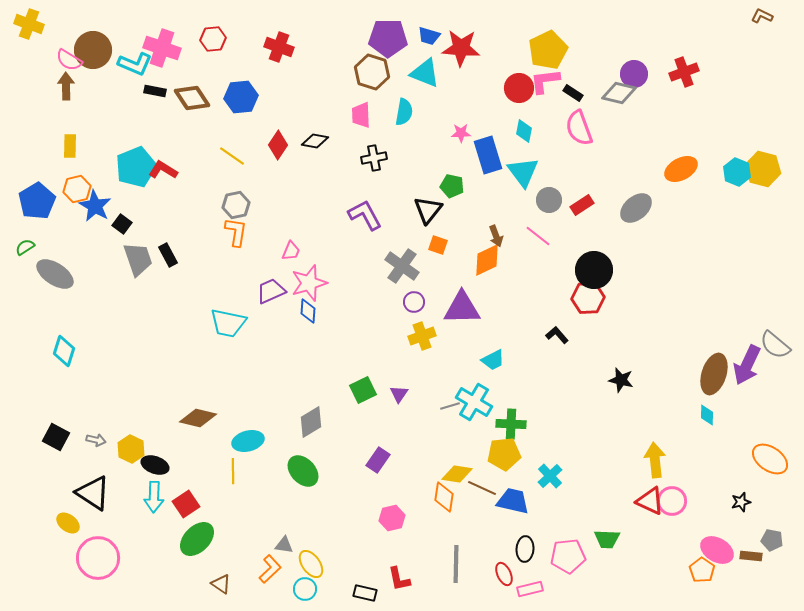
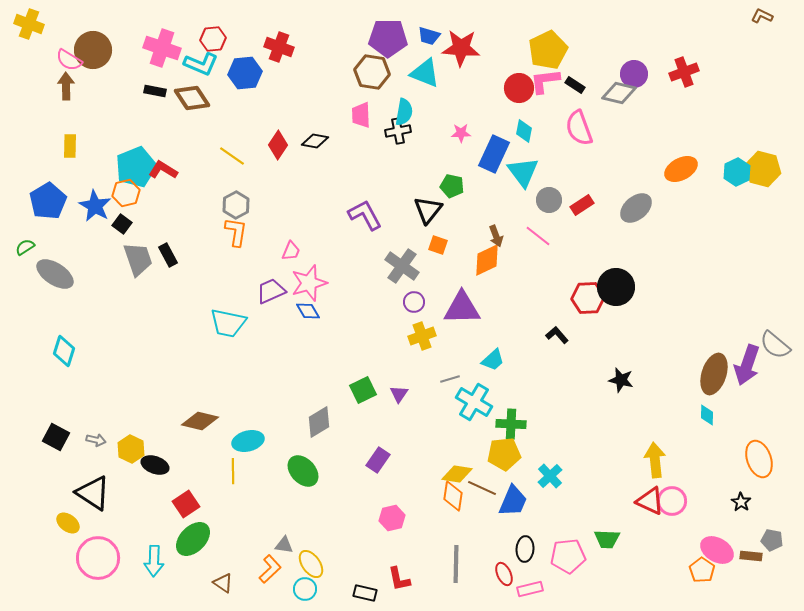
cyan L-shape at (135, 64): moved 66 px right
brown hexagon at (372, 72): rotated 8 degrees counterclockwise
black rectangle at (573, 93): moved 2 px right, 8 px up
blue hexagon at (241, 97): moved 4 px right, 24 px up
blue rectangle at (488, 155): moved 6 px right, 1 px up; rotated 42 degrees clockwise
black cross at (374, 158): moved 24 px right, 27 px up
cyan hexagon at (737, 172): rotated 12 degrees clockwise
orange hexagon at (77, 189): moved 49 px right, 4 px down
blue pentagon at (37, 201): moved 11 px right
gray hexagon at (236, 205): rotated 16 degrees counterclockwise
black circle at (594, 270): moved 22 px right, 17 px down
blue diamond at (308, 311): rotated 35 degrees counterclockwise
cyan trapezoid at (493, 360): rotated 15 degrees counterclockwise
purple arrow at (747, 365): rotated 6 degrees counterclockwise
gray line at (450, 406): moved 27 px up
brown diamond at (198, 418): moved 2 px right, 3 px down
gray diamond at (311, 422): moved 8 px right
orange ellipse at (770, 459): moved 11 px left; rotated 36 degrees clockwise
cyan arrow at (154, 497): moved 64 px down
orange diamond at (444, 497): moved 9 px right, 1 px up
blue trapezoid at (513, 501): rotated 100 degrees clockwise
black star at (741, 502): rotated 24 degrees counterclockwise
green ellipse at (197, 539): moved 4 px left
brown triangle at (221, 584): moved 2 px right, 1 px up
